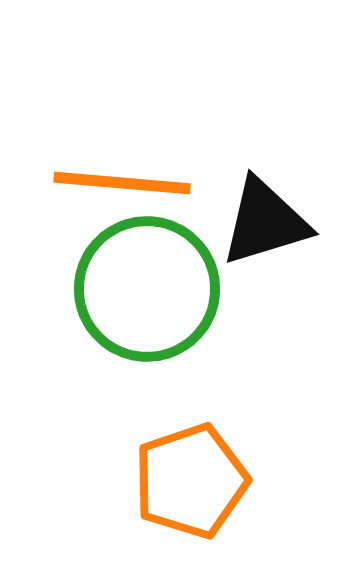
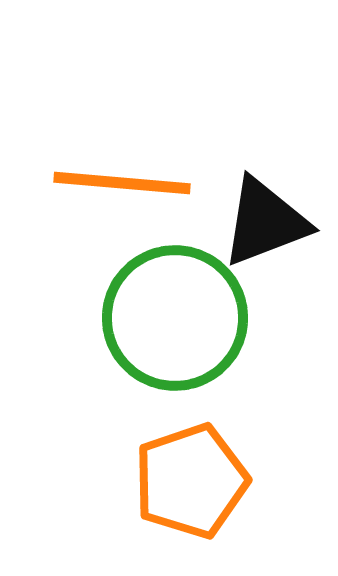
black triangle: rotated 4 degrees counterclockwise
green circle: moved 28 px right, 29 px down
